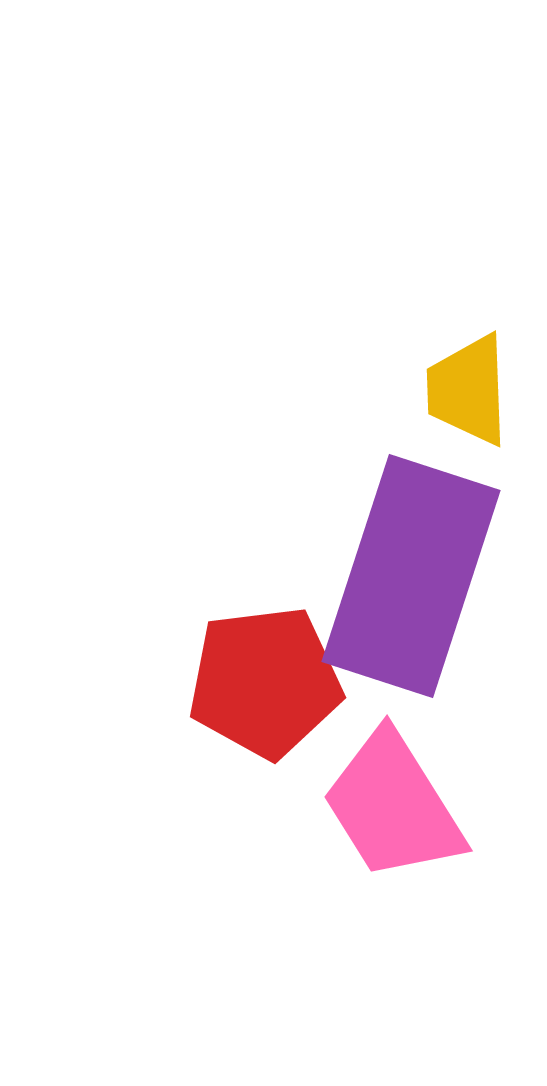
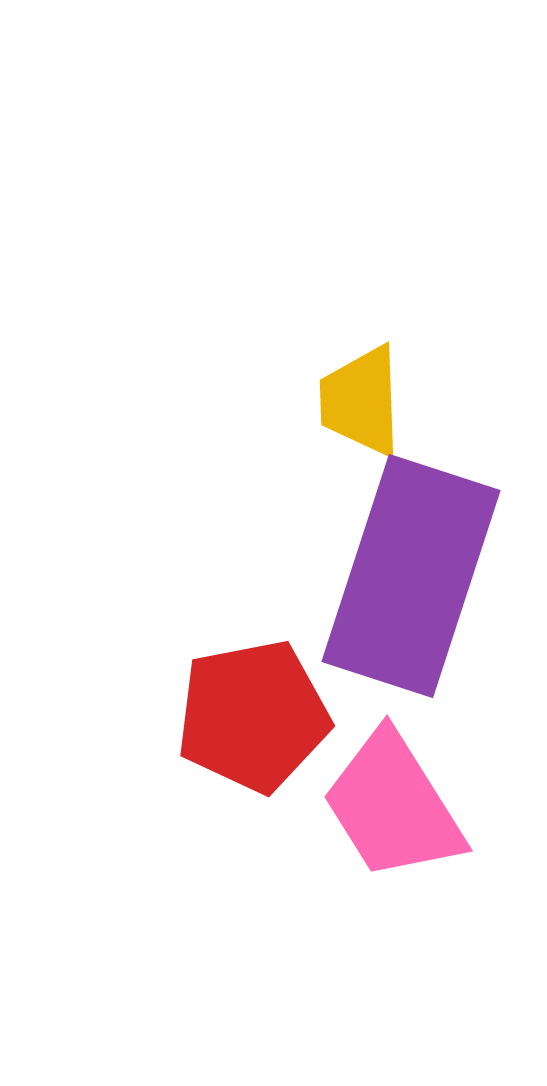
yellow trapezoid: moved 107 px left, 11 px down
red pentagon: moved 12 px left, 34 px down; rotated 4 degrees counterclockwise
